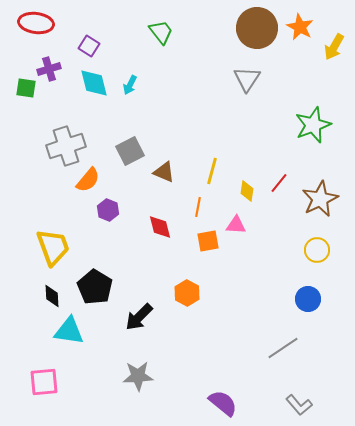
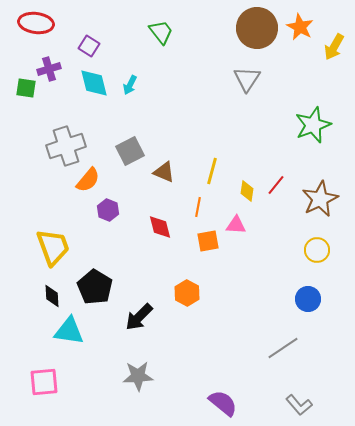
red line: moved 3 px left, 2 px down
